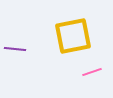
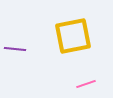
pink line: moved 6 px left, 12 px down
